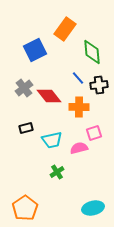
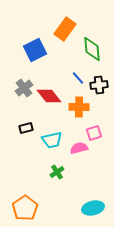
green diamond: moved 3 px up
